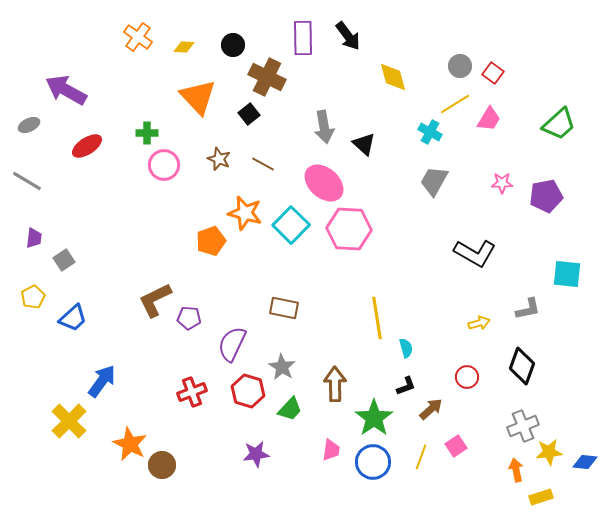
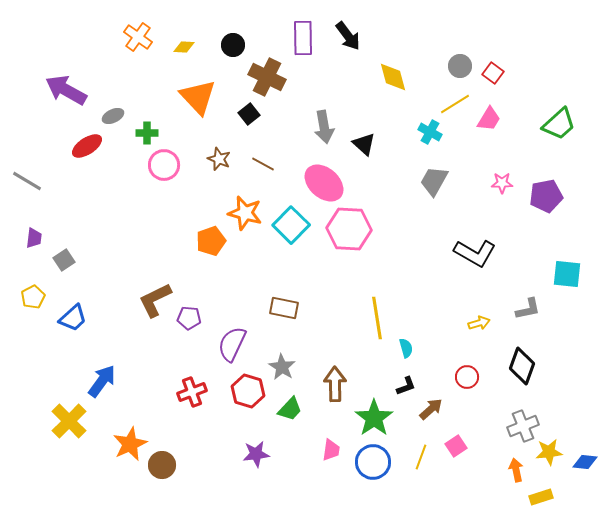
gray ellipse at (29, 125): moved 84 px right, 9 px up
orange star at (130, 444): rotated 20 degrees clockwise
